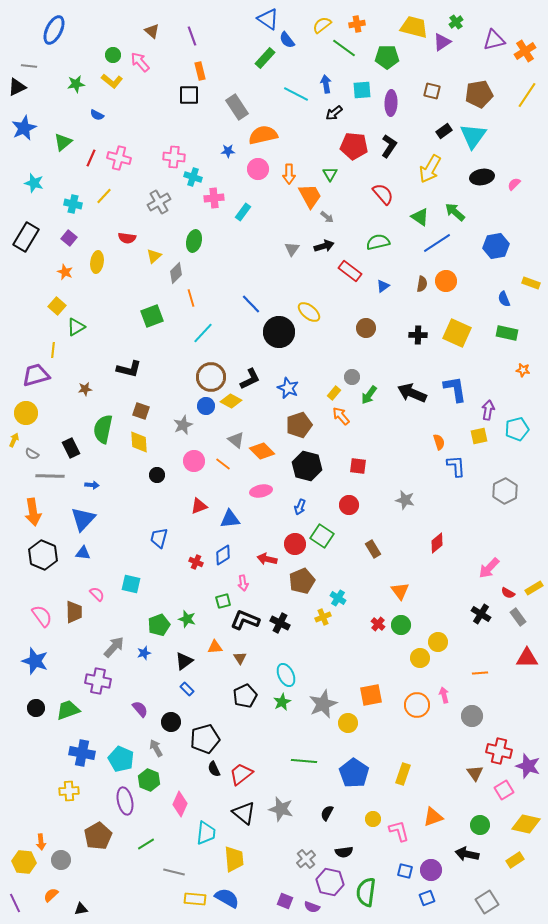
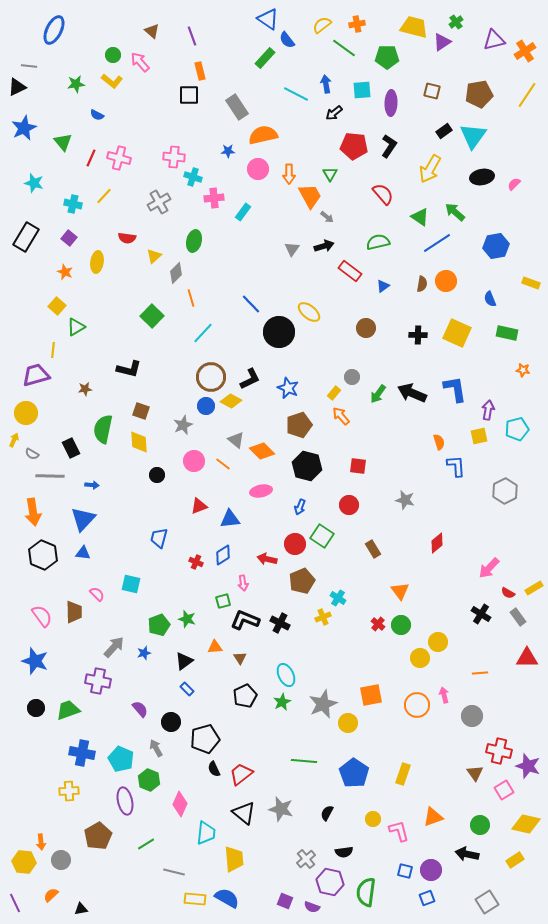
green triangle at (63, 142): rotated 30 degrees counterclockwise
blue semicircle at (504, 299): moved 14 px left
green square at (152, 316): rotated 25 degrees counterclockwise
green arrow at (369, 395): moved 9 px right, 1 px up
